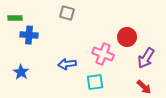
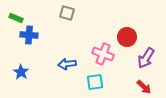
green rectangle: moved 1 px right; rotated 24 degrees clockwise
